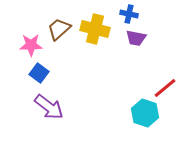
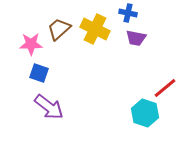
blue cross: moved 1 px left, 1 px up
yellow cross: rotated 12 degrees clockwise
pink star: moved 1 px up
blue square: rotated 18 degrees counterclockwise
